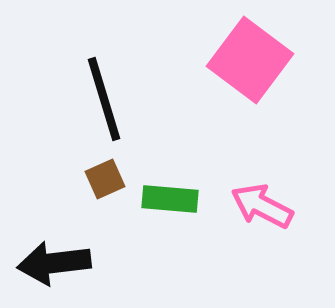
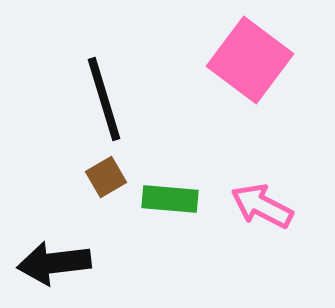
brown square: moved 1 px right, 2 px up; rotated 6 degrees counterclockwise
